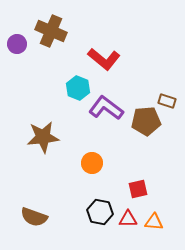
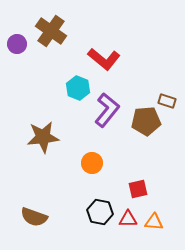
brown cross: rotated 12 degrees clockwise
purple L-shape: moved 1 px right, 2 px down; rotated 92 degrees clockwise
